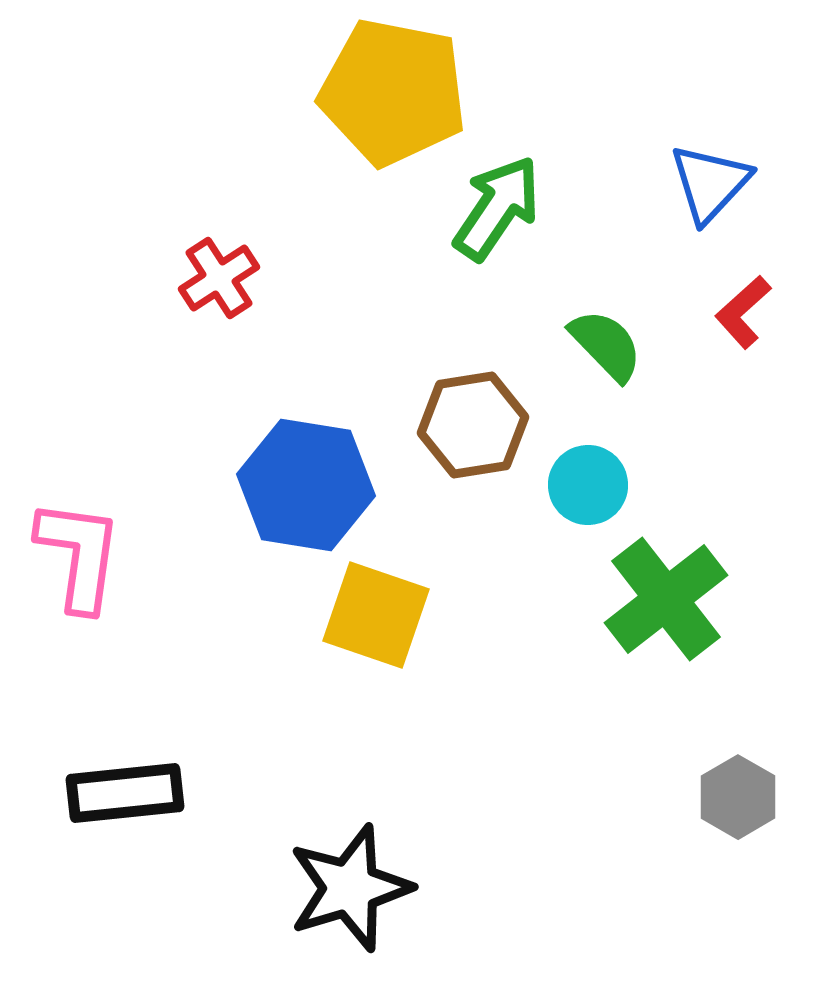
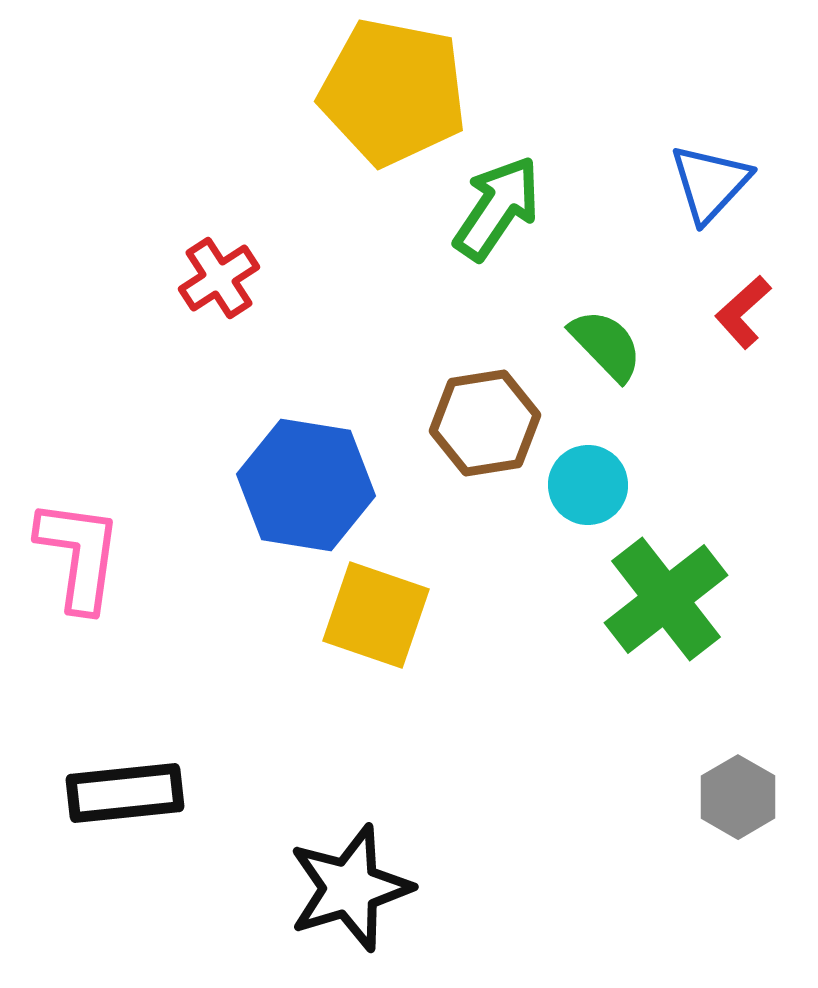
brown hexagon: moved 12 px right, 2 px up
